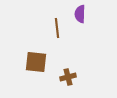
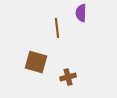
purple semicircle: moved 1 px right, 1 px up
brown square: rotated 10 degrees clockwise
